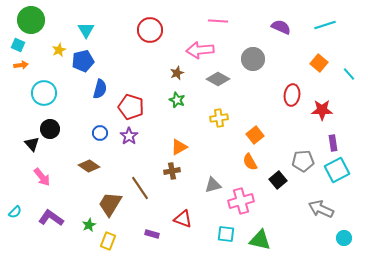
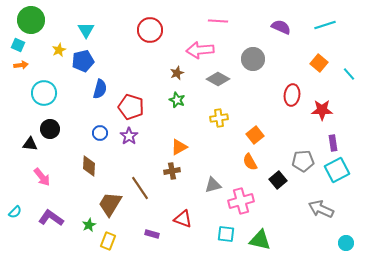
black triangle at (32, 144): moved 2 px left; rotated 42 degrees counterclockwise
brown diamond at (89, 166): rotated 60 degrees clockwise
cyan circle at (344, 238): moved 2 px right, 5 px down
